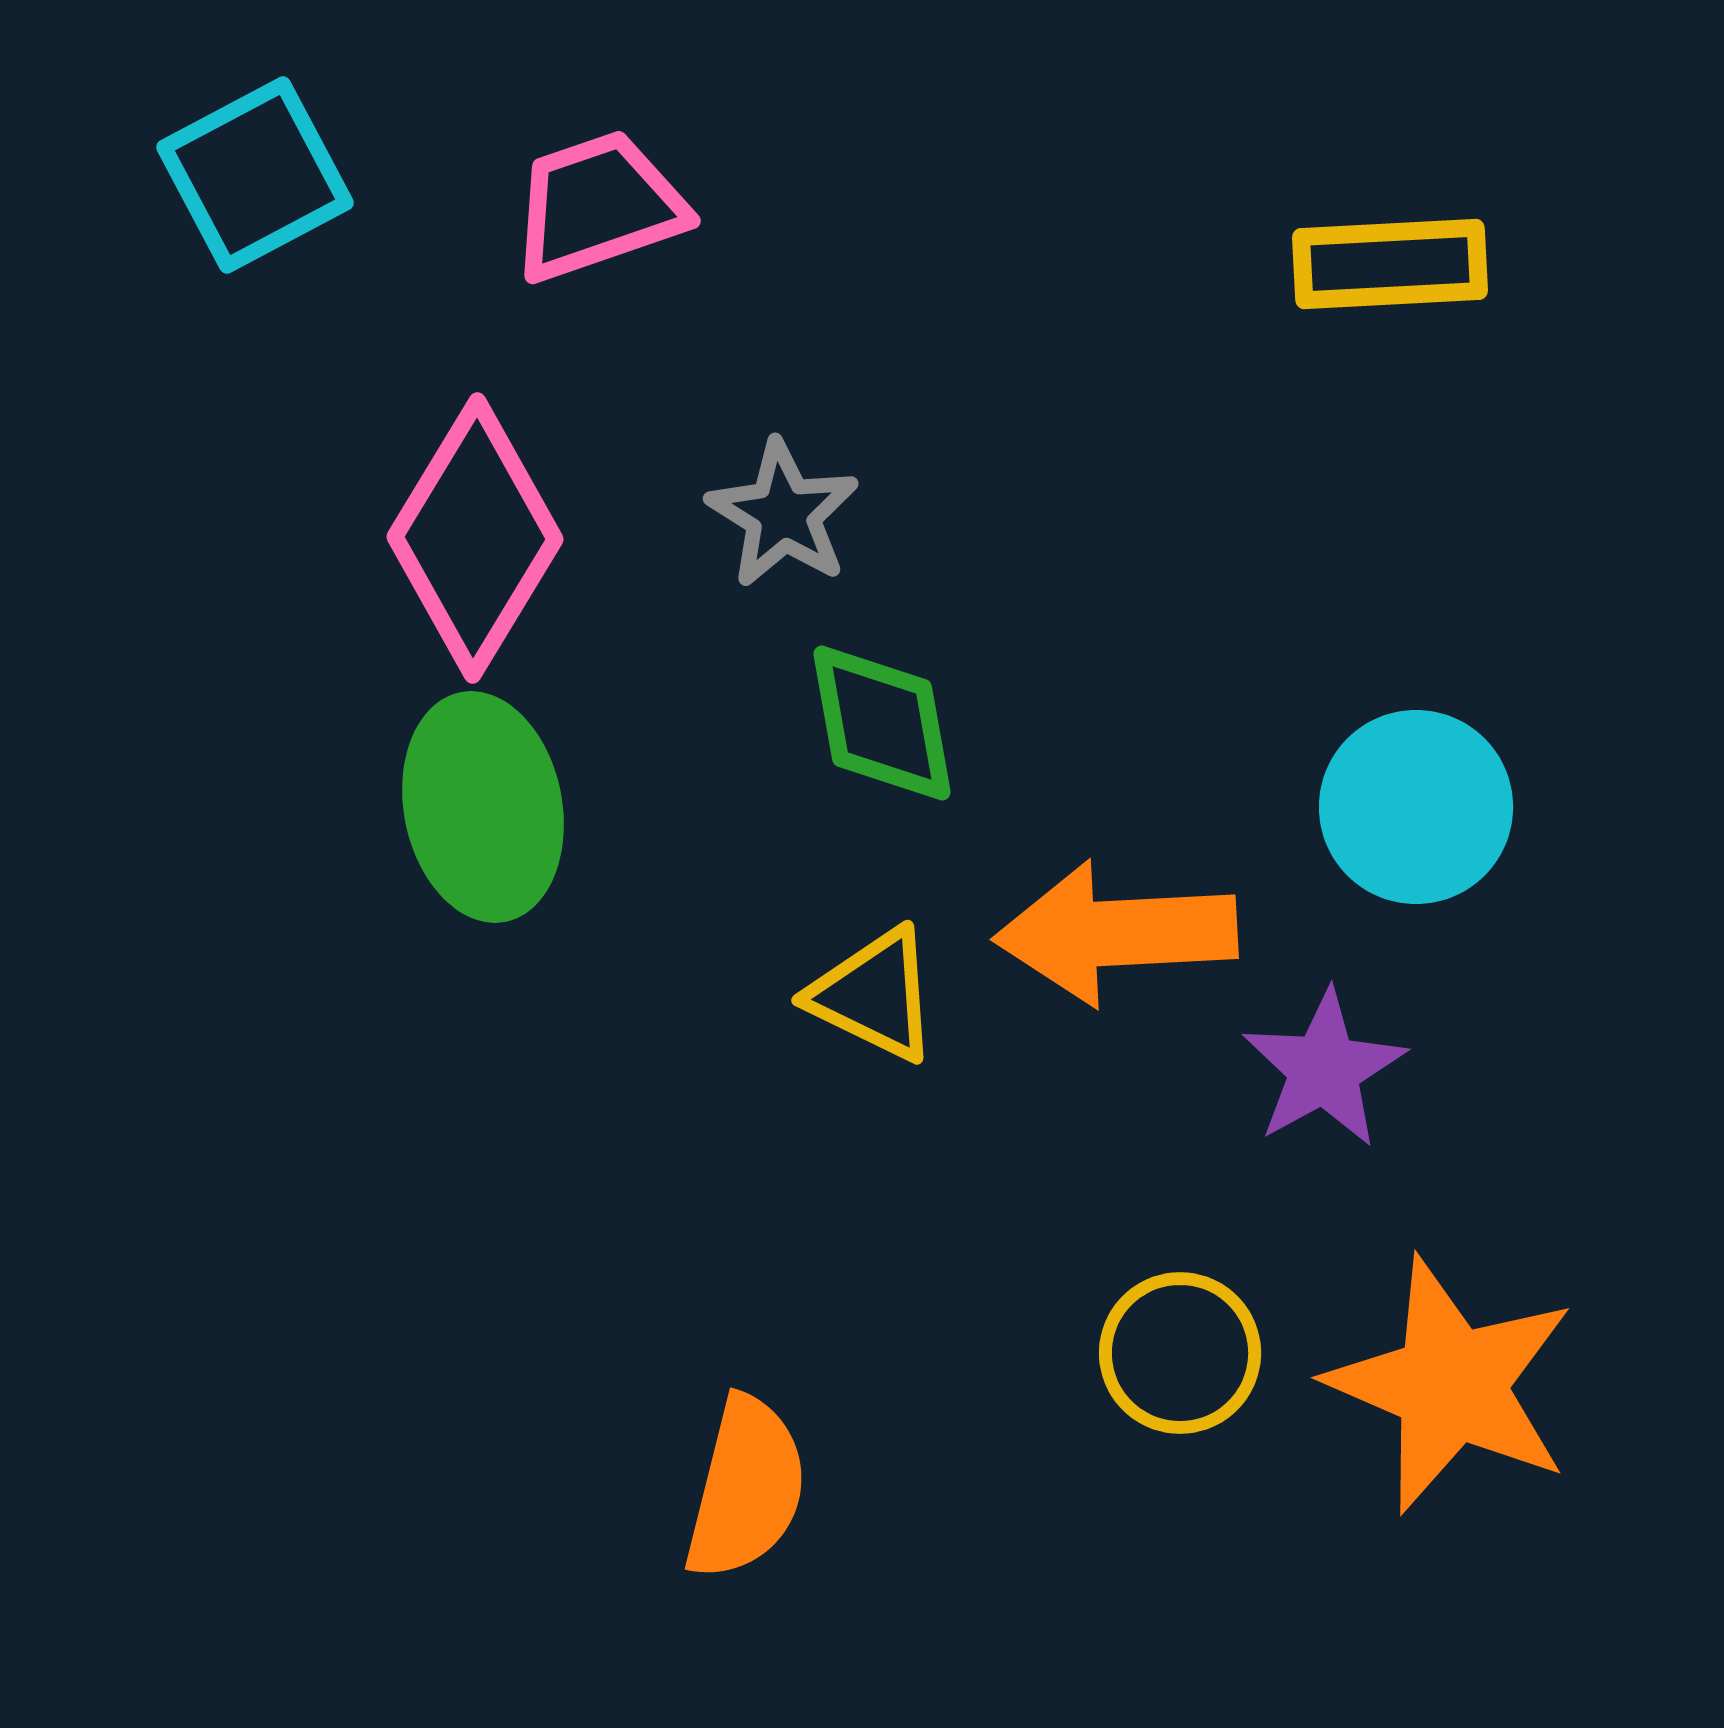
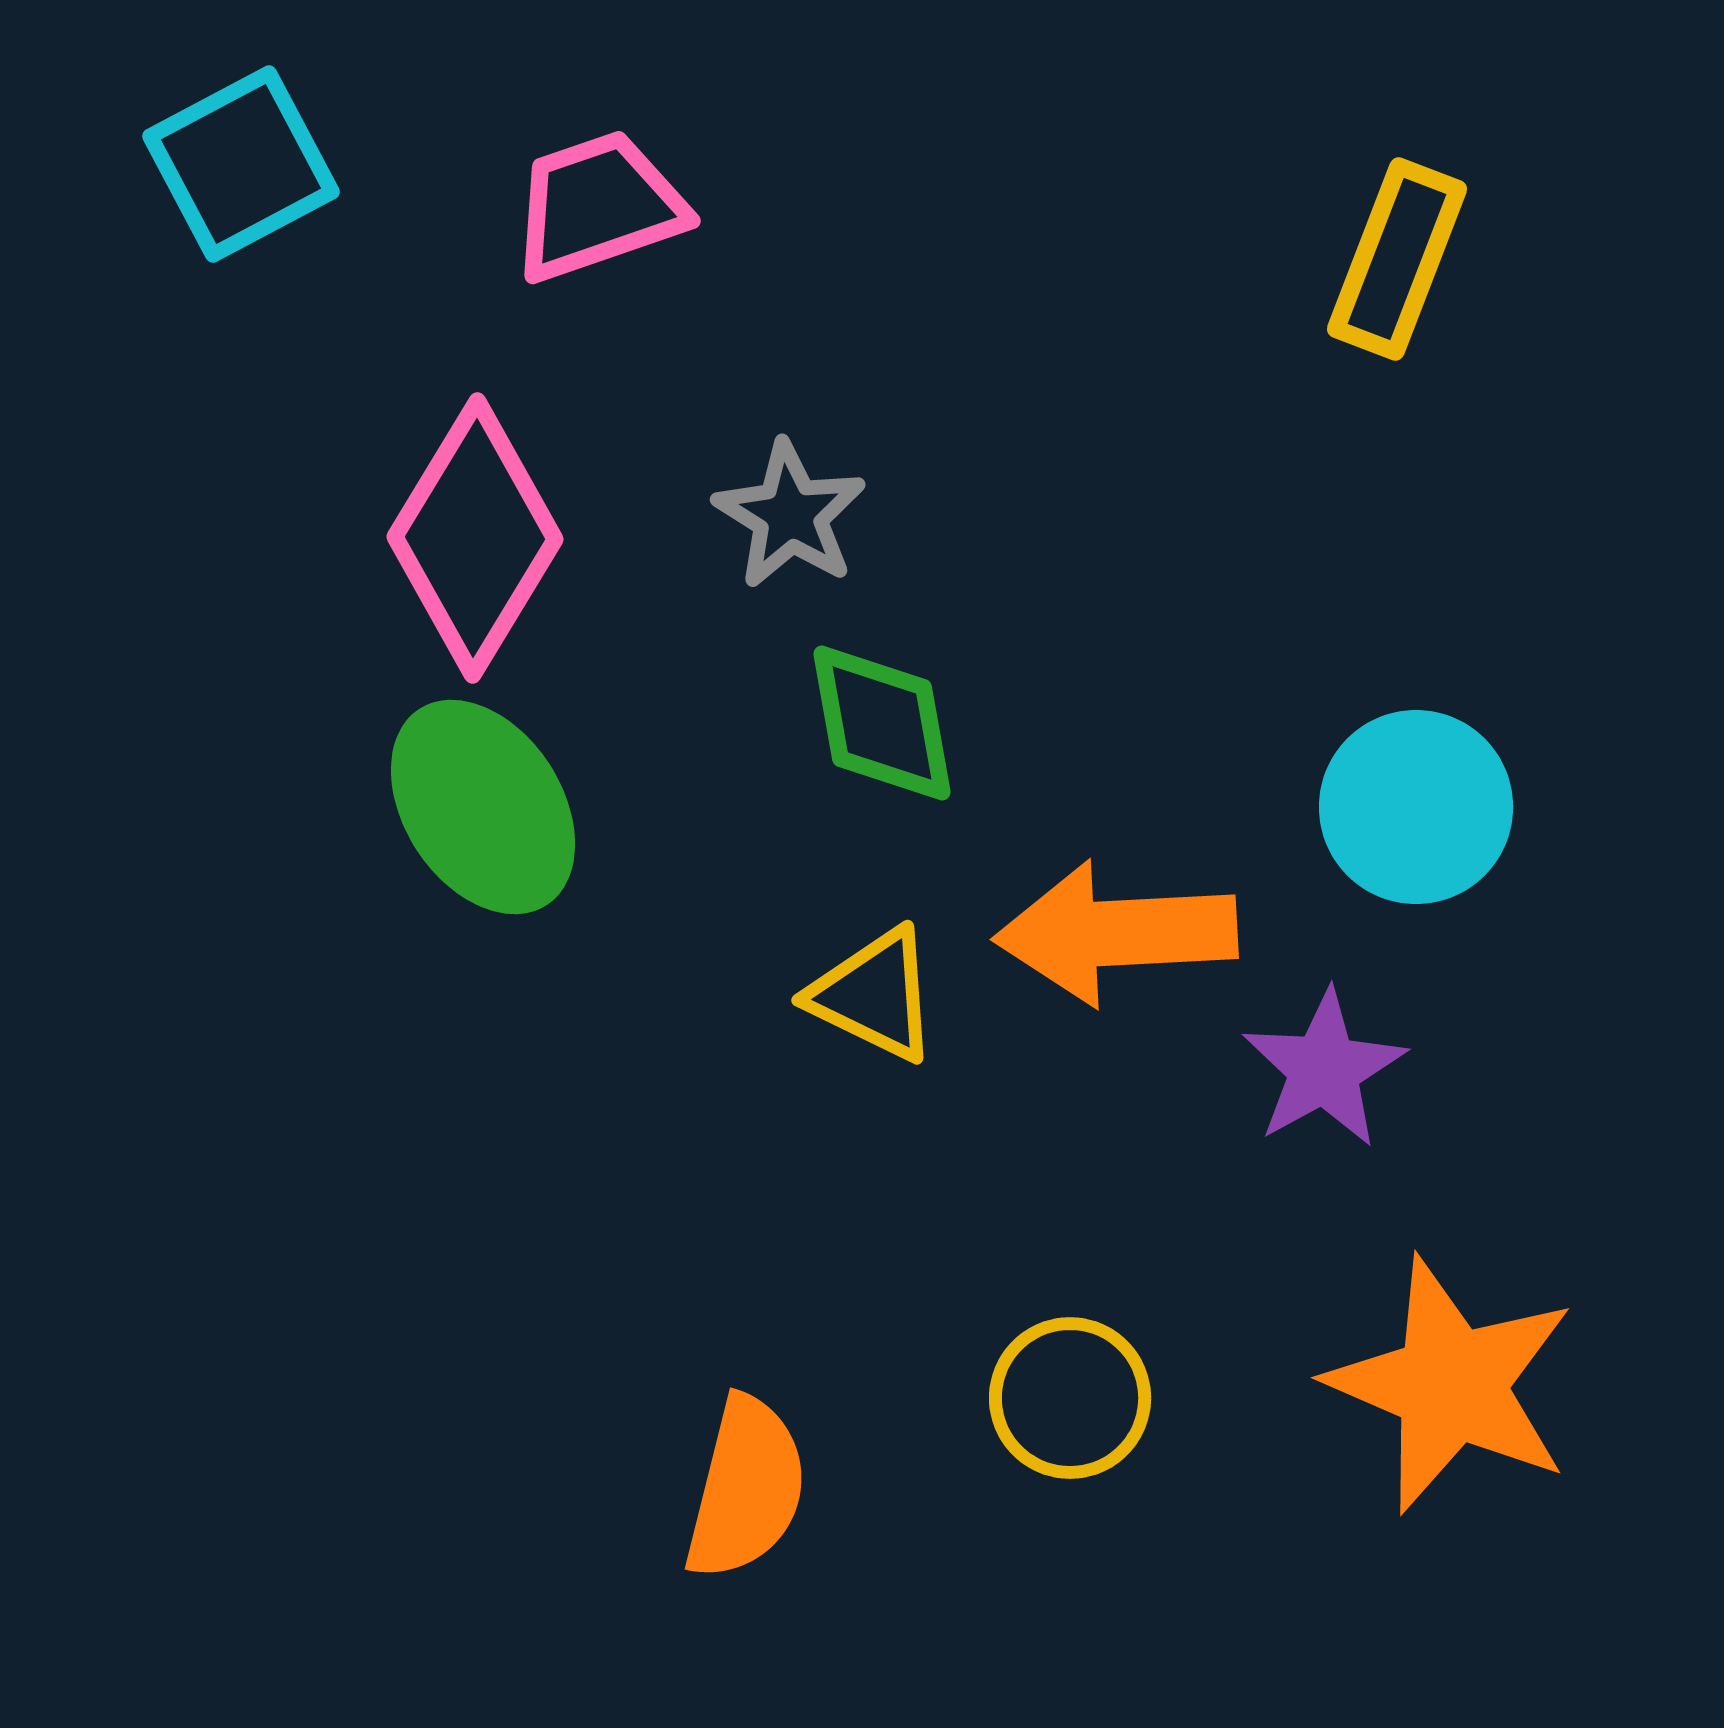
cyan square: moved 14 px left, 11 px up
yellow rectangle: moved 7 px right, 5 px up; rotated 66 degrees counterclockwise
gray star: moved 7 px right, 1 px down
green ellipse: rotated 22 degrees counterclockwise
yellow circle: moved 110 px left, 45 px down
